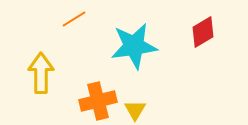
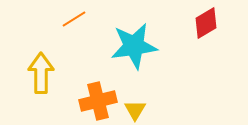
red diamond: moved 3 px right, 9 px up
